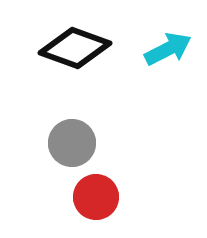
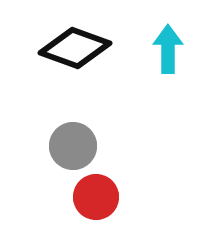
cyan arrow: rotated 63 degrees counterclockwise
gray circle: moved 1 px right, 3 px down
